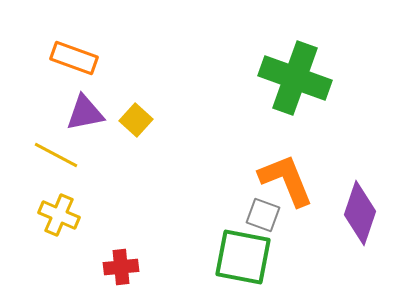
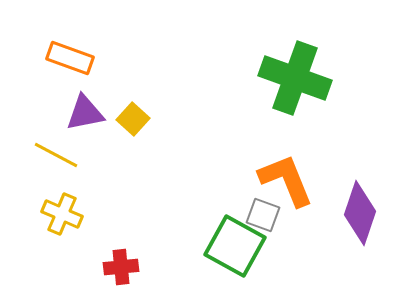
orange rectangle: moved 4 px left
yellow square: moved 3 px left, 1 px up
yellow cross: moved 3 px right, 1 px up
green square: moved 8 px left, 11 px up; rotated 18 degrees clockwise
